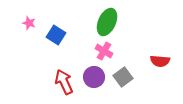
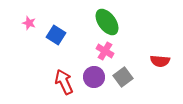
green ellipse: rotated 60 degrees counterclockwise
pink cross: moved 1 px right
